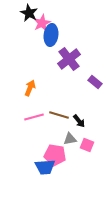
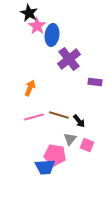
pink star: moved 5 px left, 3 px down; rotated 12 degrees counterclockwise
blue ellipse: moved 1 px right
purple rectangle: rotated 32 degrees counterclockwise
gray triangle: rotated 40 degrees counterclockwise
